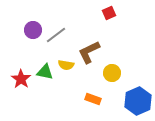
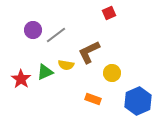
green triangle: rotated 36 degrees counterclockwise
